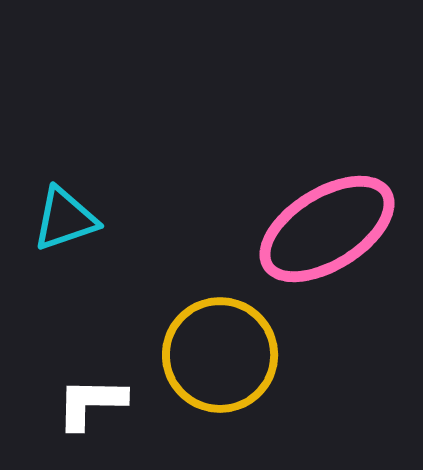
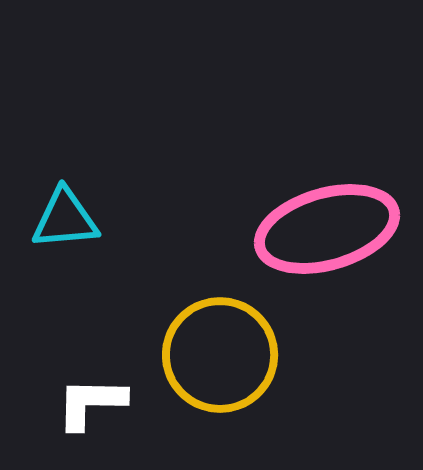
cyan triangle: rotated 14 degrees clockwise
pink ellipse: rotated 16 degrees clockwise
